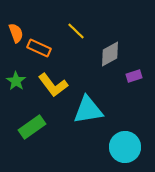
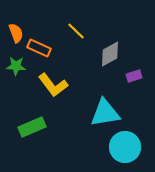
green star: moved 15 px up; rotated 30 degrees counterclockwise
cyan triangle: moved 17 px right, 3 px down
green rectangle: rotated 12 degrees clockwise
